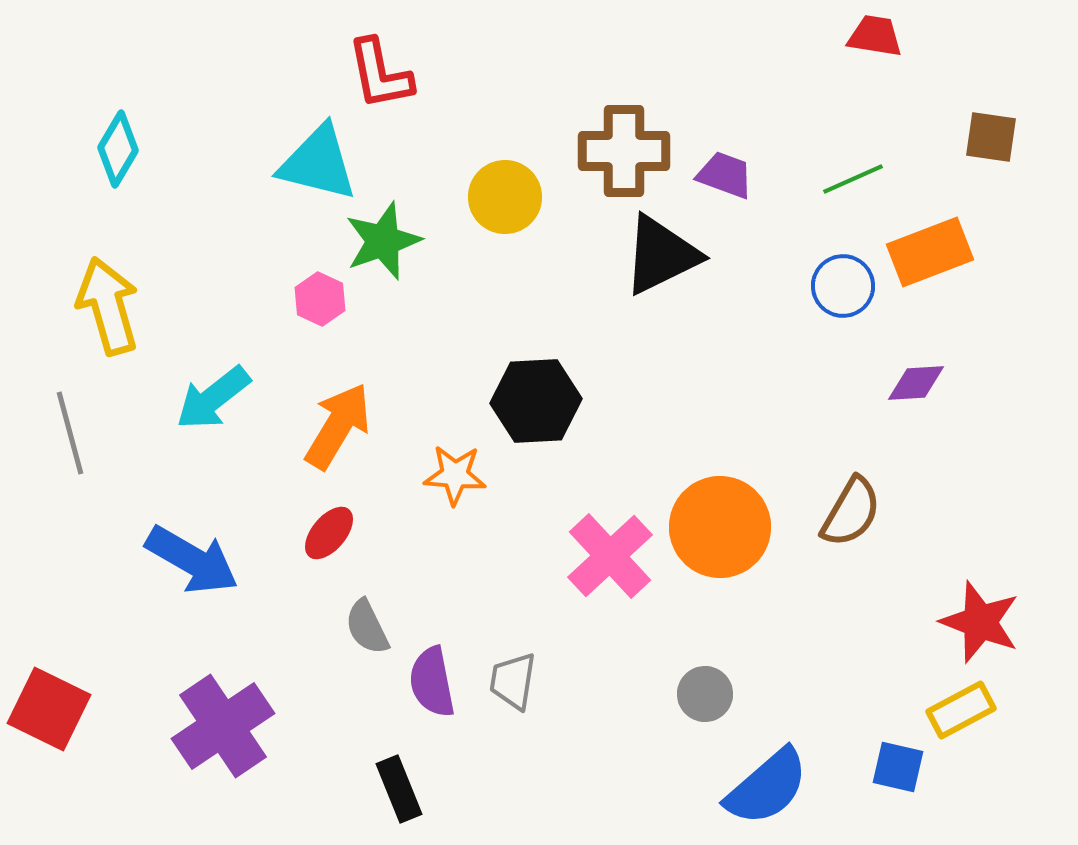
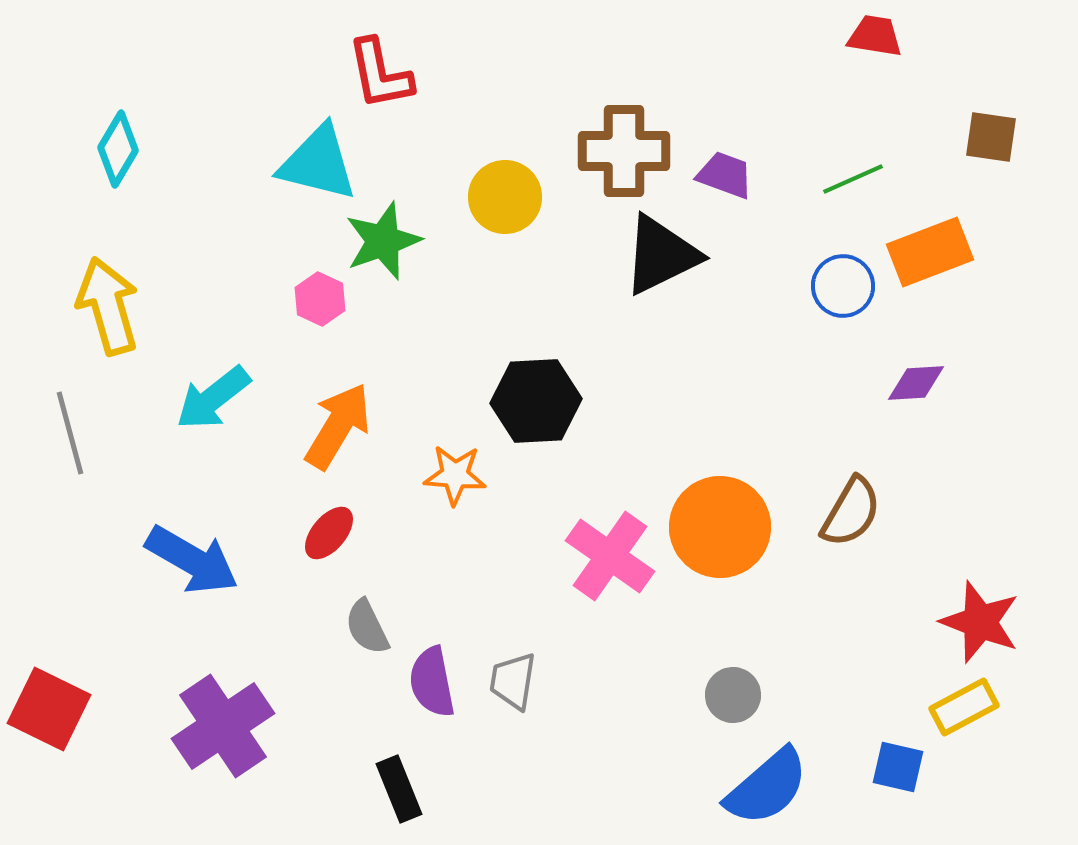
pink cross: rotated 12 degrees counterclockwise
gray circle: moved 28 px right, 1 px down
yellow rectangle: moved 3 px right, 3 px up
